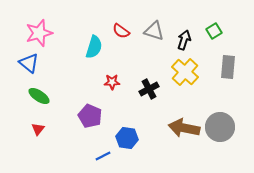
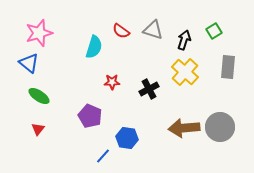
gray triangle: moved 1 px left, 1 px up
brown arrow: rotated 16 degrees counterclockwise
blue line: rotated 21 degrees counterclockwise
